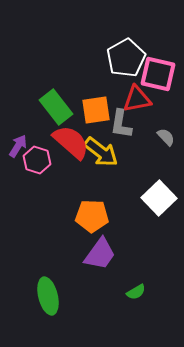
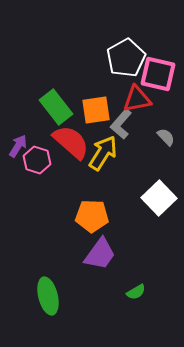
gray L-shape: rotated 32 degrees clockwise
yellow arrow: moved 2 px right, 1 px down; rotated 96 degrees counterclockwise
